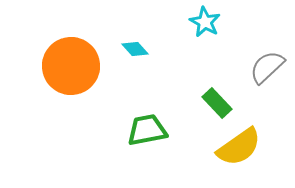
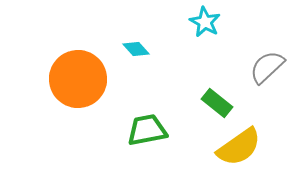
cyan diamond: moved 1 px right
orange circle: moved 7 px right, 13 px down
green rectangle: rotated 8 degrees counterclockwise
